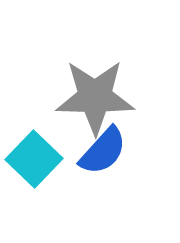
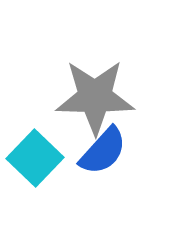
cyan square: moved 1 px right, 1 px up
